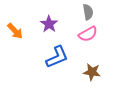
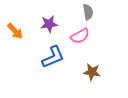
purple star: rotated 30 degrees clockwise
pink semicircle: moved 8 px left, 2 px down
blue L-shape: moved 4 px left
